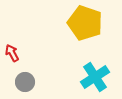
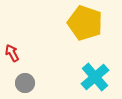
cyan cross: rotated 8 degrees counterclockwise
gray circle: moved 1 px down
